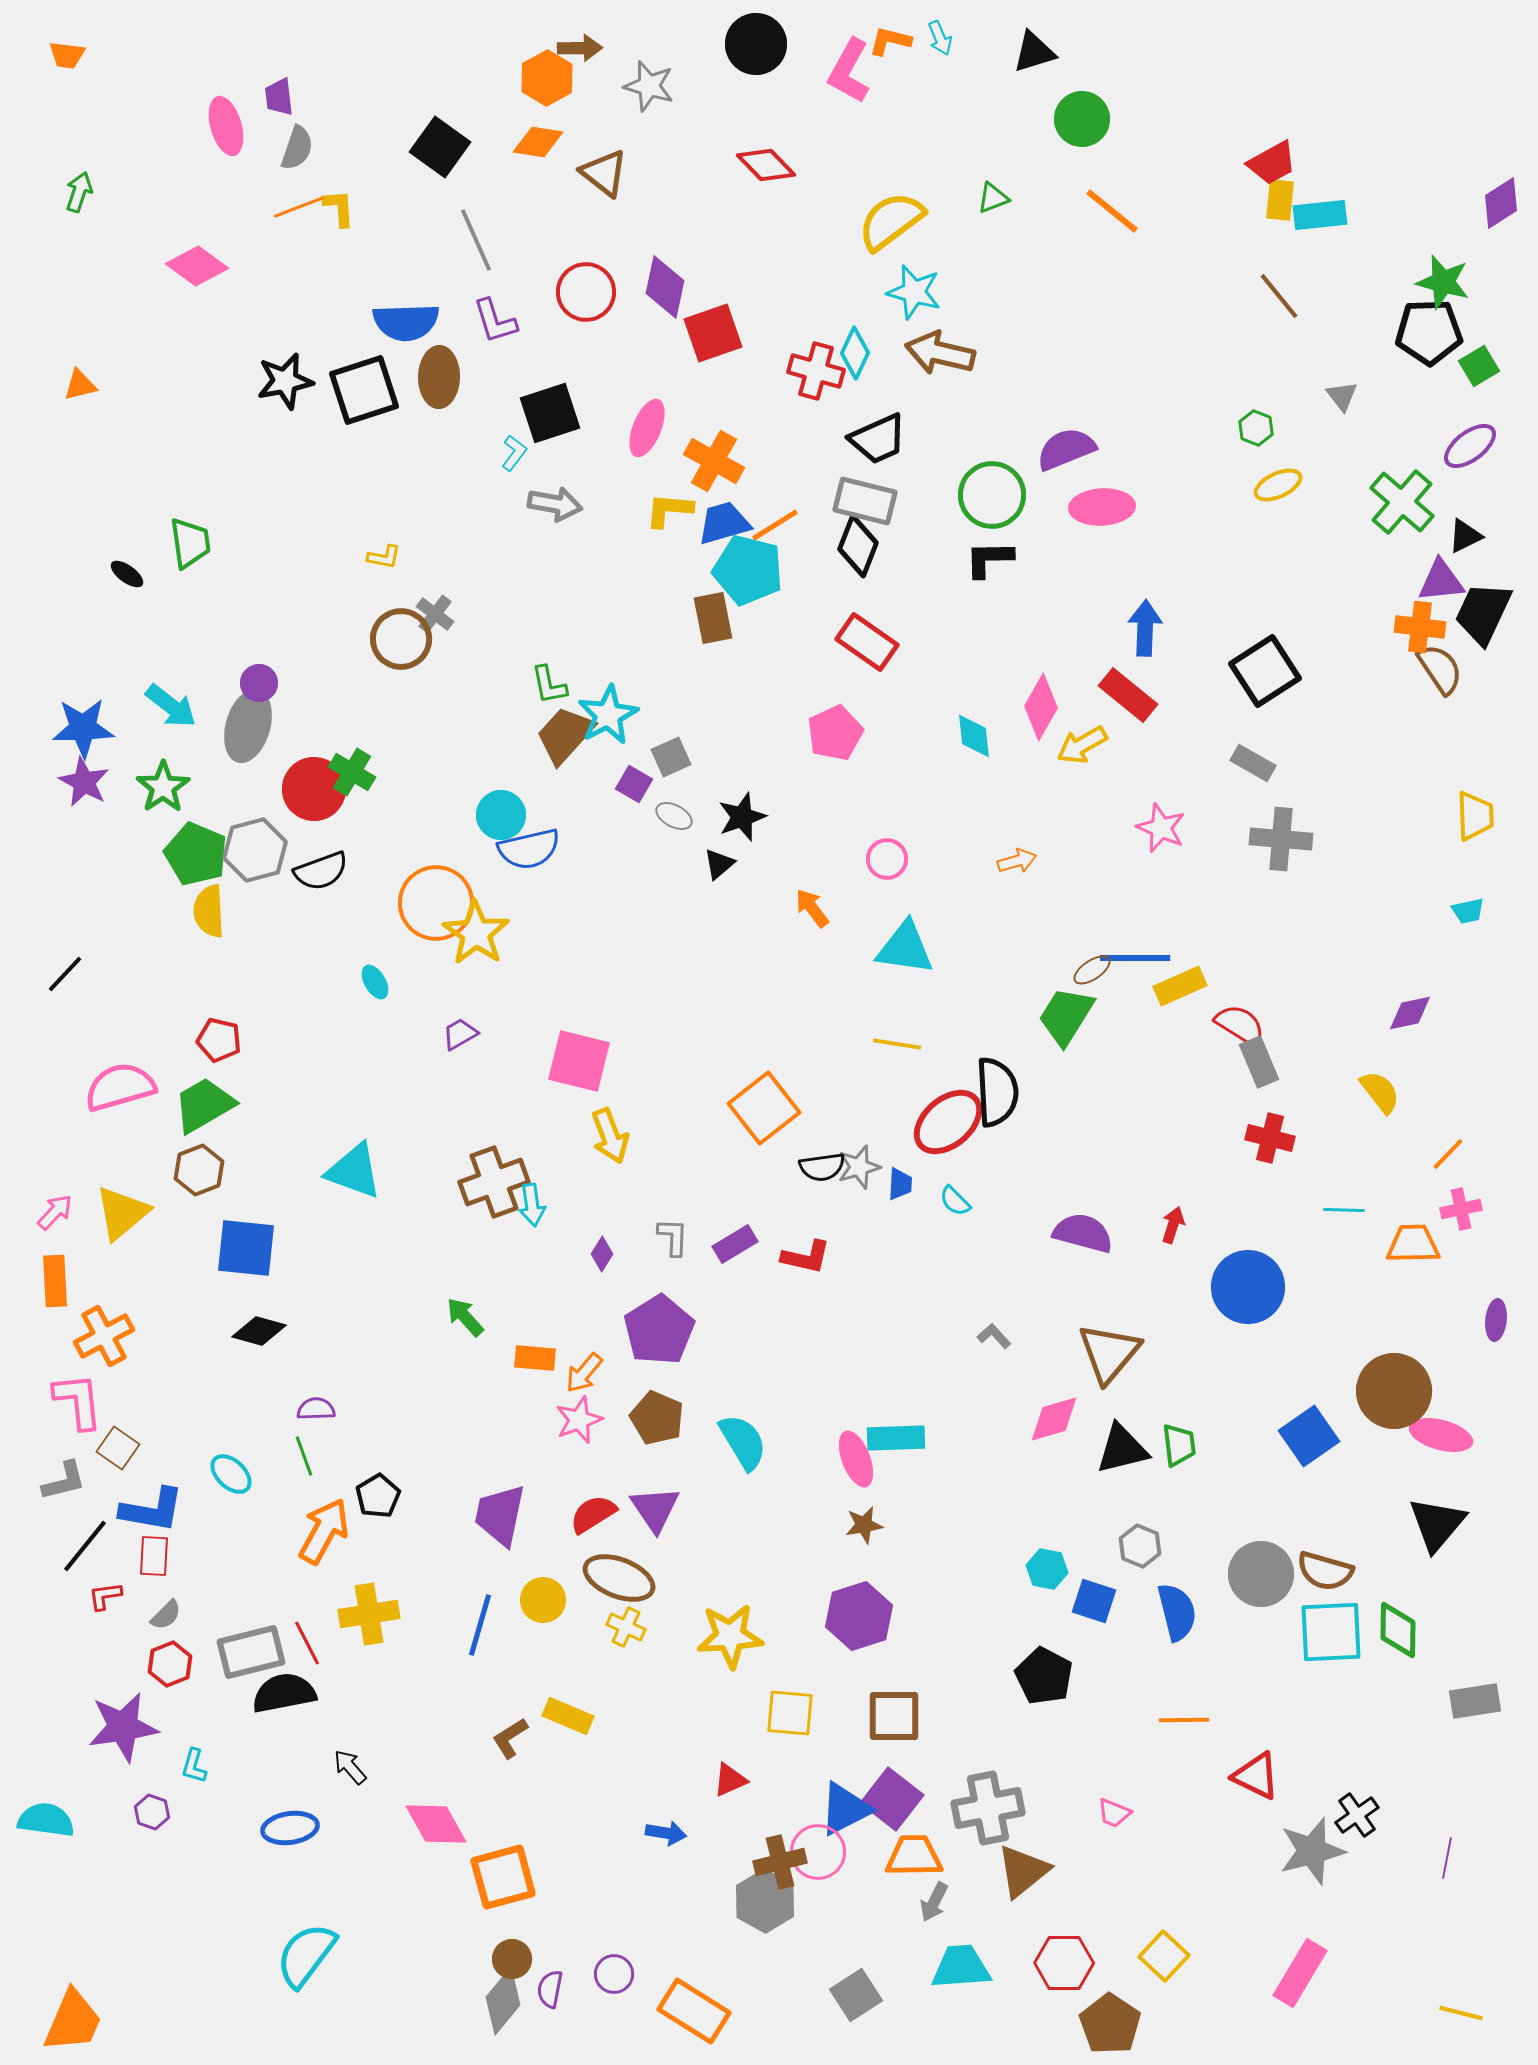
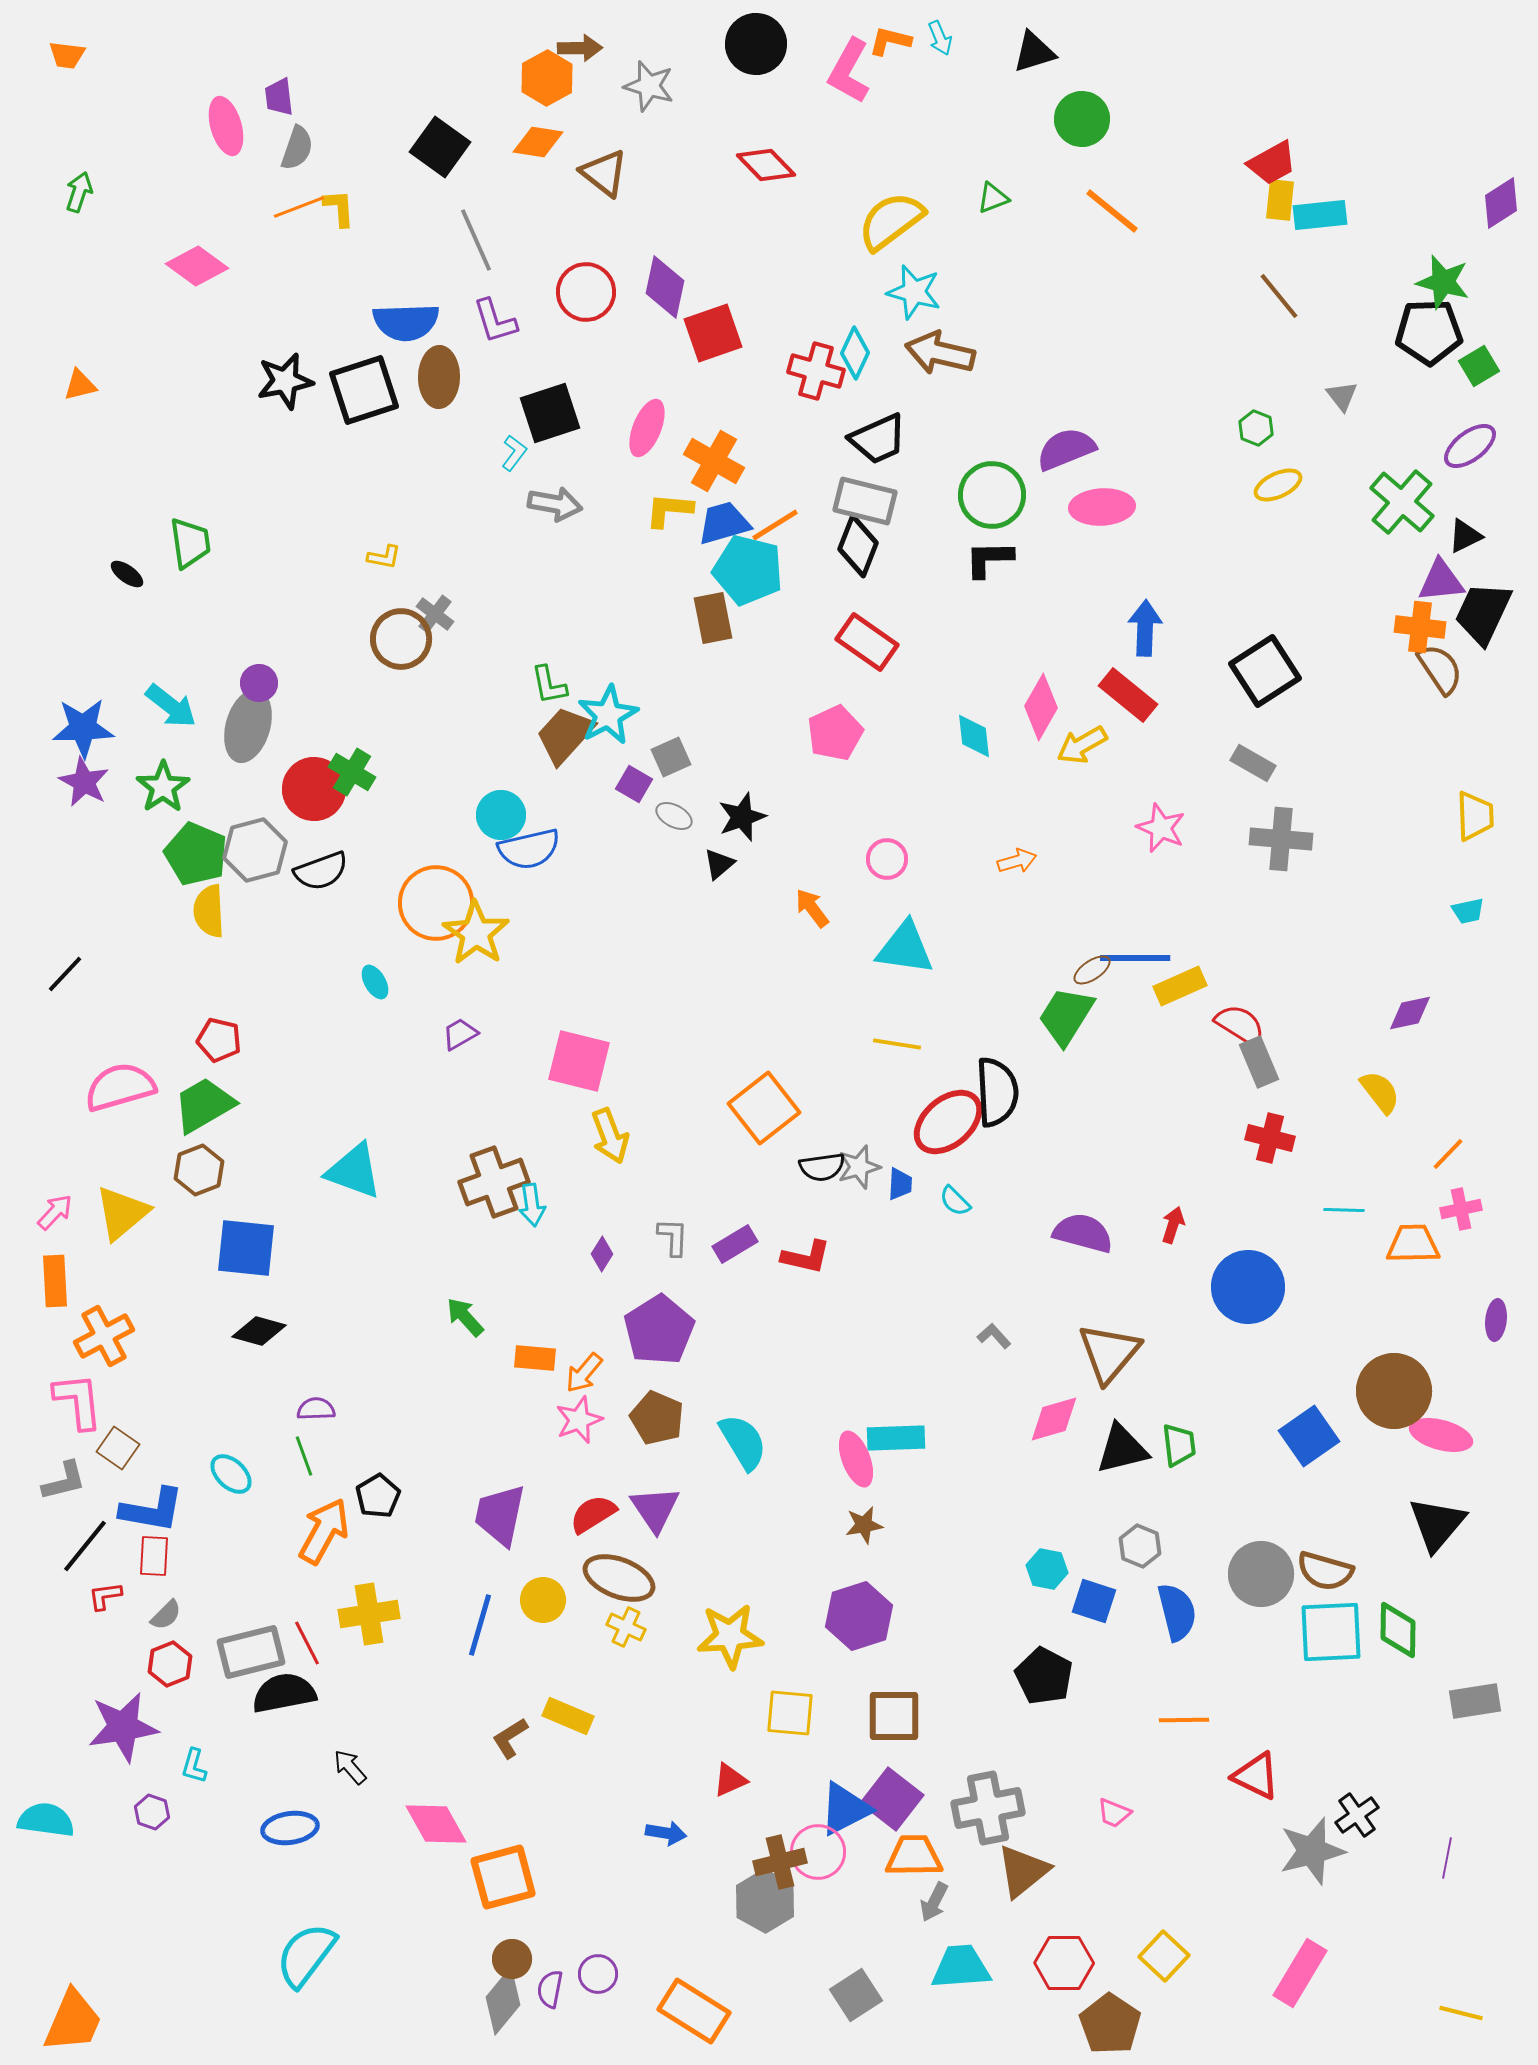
purple circle at (614, 1974): moved 16 px left
